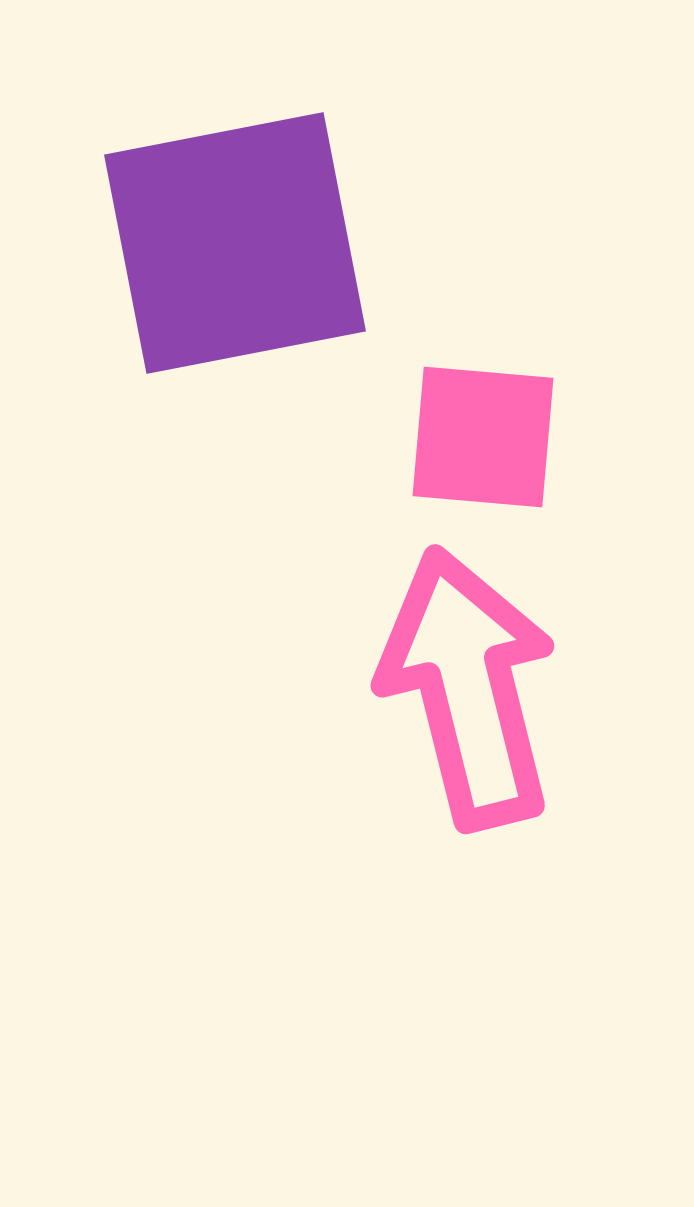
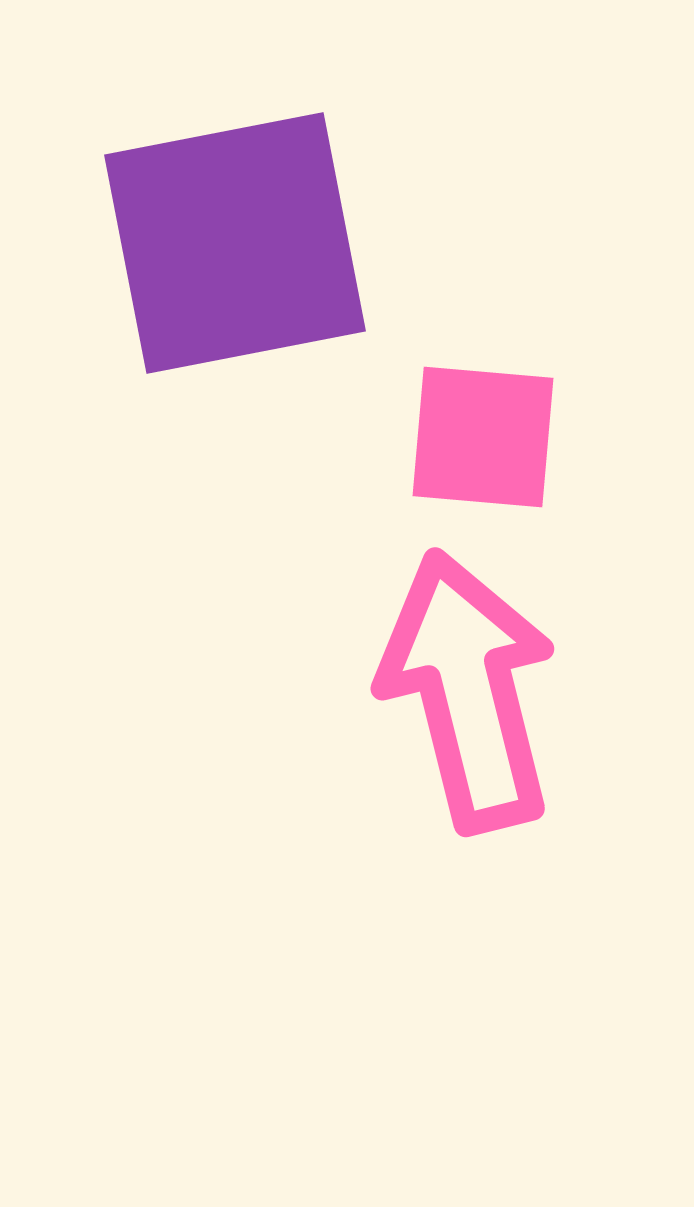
pink arrow: moved 3 px down
